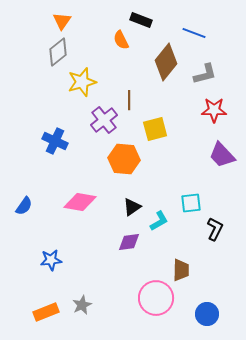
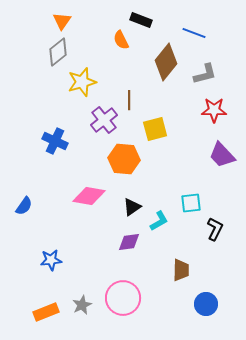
pink diamond: moved 9 px right, 6 px up
pink circle: moved 33 px left
blue circle: moved 1 px left, 10 px up
